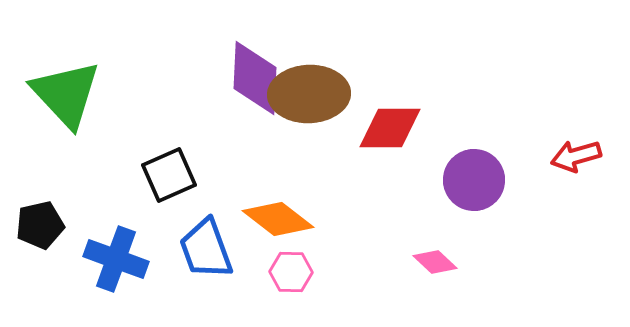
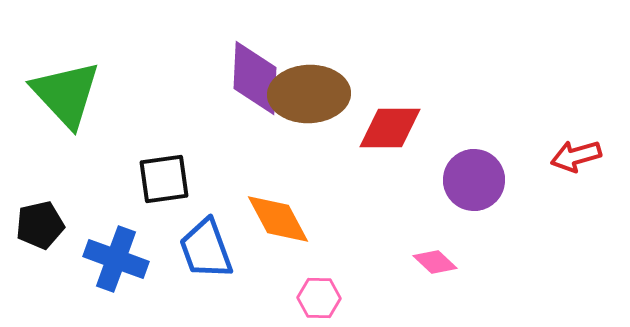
black square: moved 5 px left, 4 px down; rotated 16 degrees clockwise
orange diamond: rotated 24 degrees clockwise
pink hexagon: moved 28 px right, 26 px down
